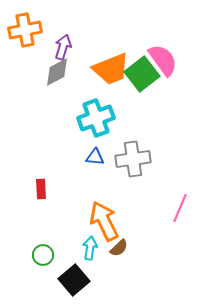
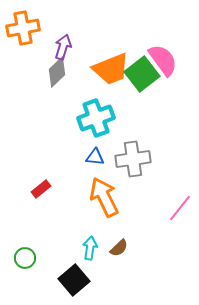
orange cross: moved 2 px left, 2 px up
gray diamond: rotated 16 degrees counterclockwise
red rectangle: rotated 54 degrees clockwise
pink line: rotated 16 degrees clockwise
orange arrow: moved 24 px up
green circle: moved 18 px left, 3 px down
